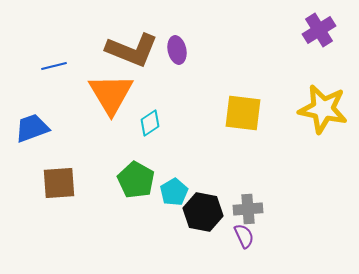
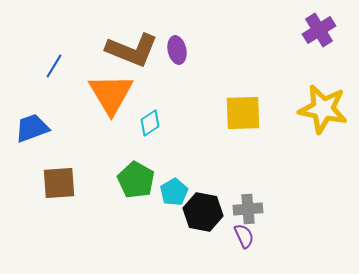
blue line: rotated 45 degrees counterclockwise
yellow square: rotated 9 degrees counterclockwise
